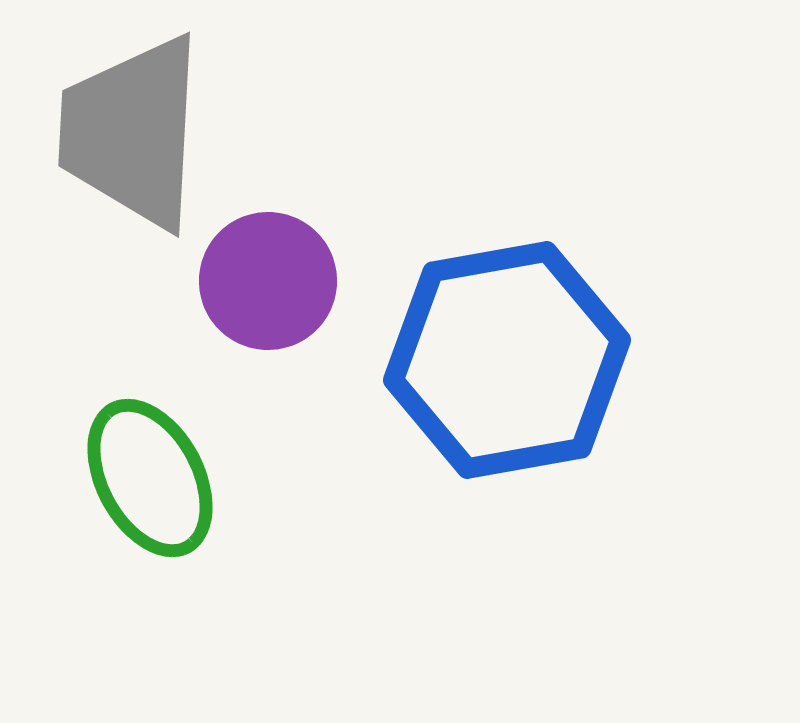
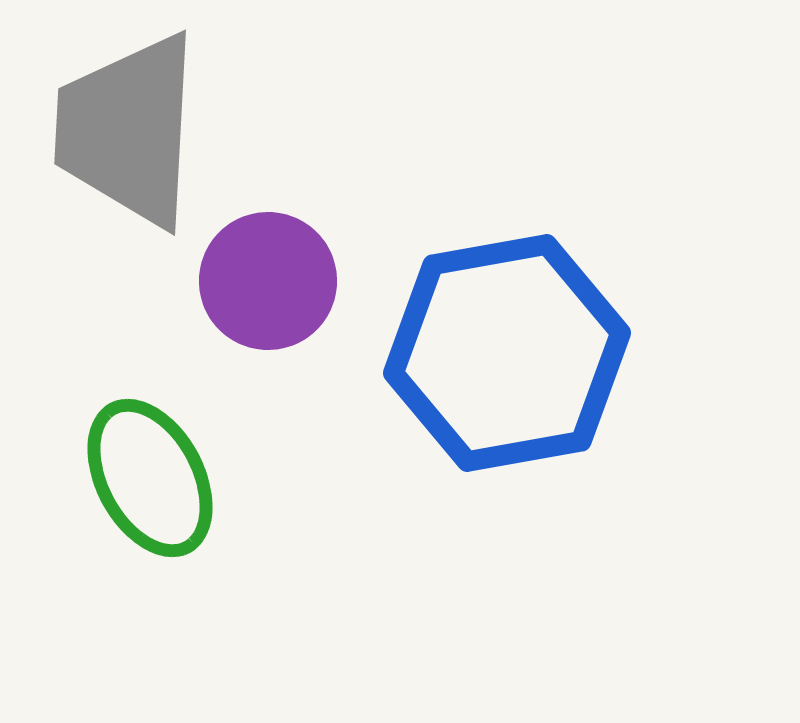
gray trapezoid: moved 4 px left, 2 px up
blue hexagon: moved 7 px up
